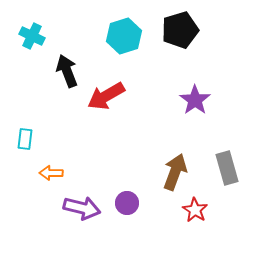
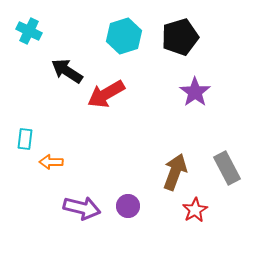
black pentagon: moved 7 px down
cyan cross: moved 3 px left, 5 px up
black arrow: rotated 36 degrees counterclockwise
red arrow: moved 2 px up
purple star: moved 8 px up
gray rectangle: rotated 12 degrees counterclockwise
orange arrow: moved 11 px up
purple circle: moved 1 px right, 3 px down
red star: rotated 10 degrees clockwise
